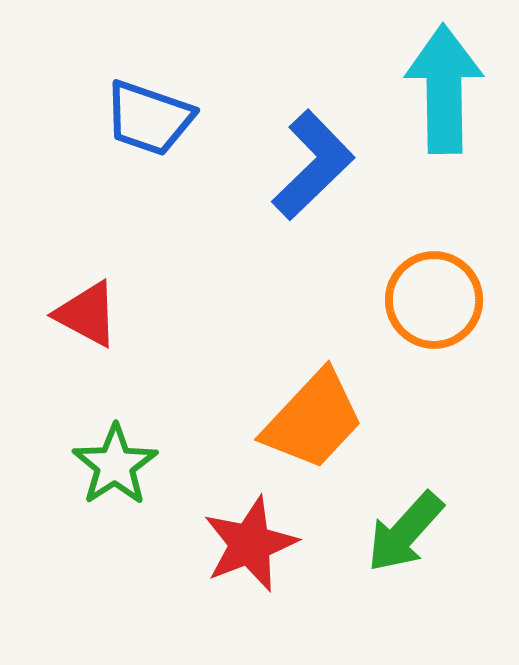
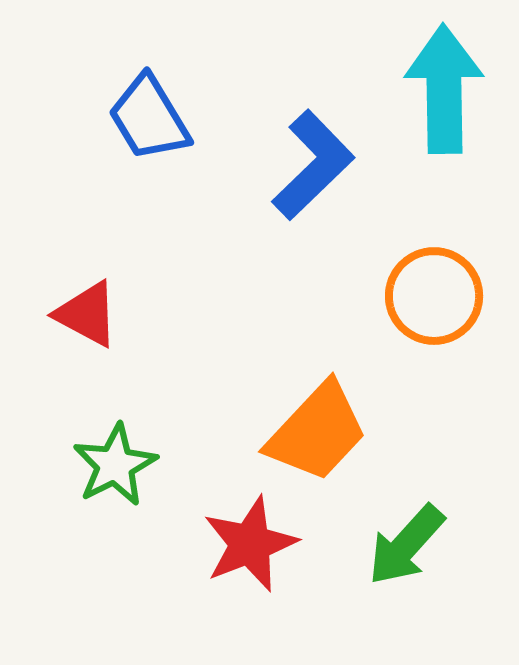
blue trapezoid: rotated 40 degrees clockwise
orange circle: moved 4 px up
orange trapezoid: moved 4 px right, 12 px down
green star: rotated 6 degrees clockwise
green arrow: moved 1 px right, 13 px down
